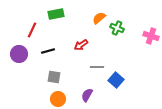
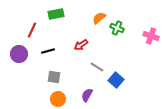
gray line: rotated 32 degrees clockwise
